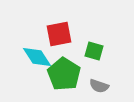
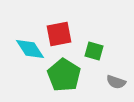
cyan diamond: moved 7 px left, 8 px up
green pentagon: moved 1 px down
gray semicircle: moved 17 px right, 4 px up
